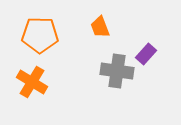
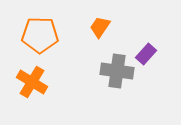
orange trapezoid: rotated 55 degrees clockwise
